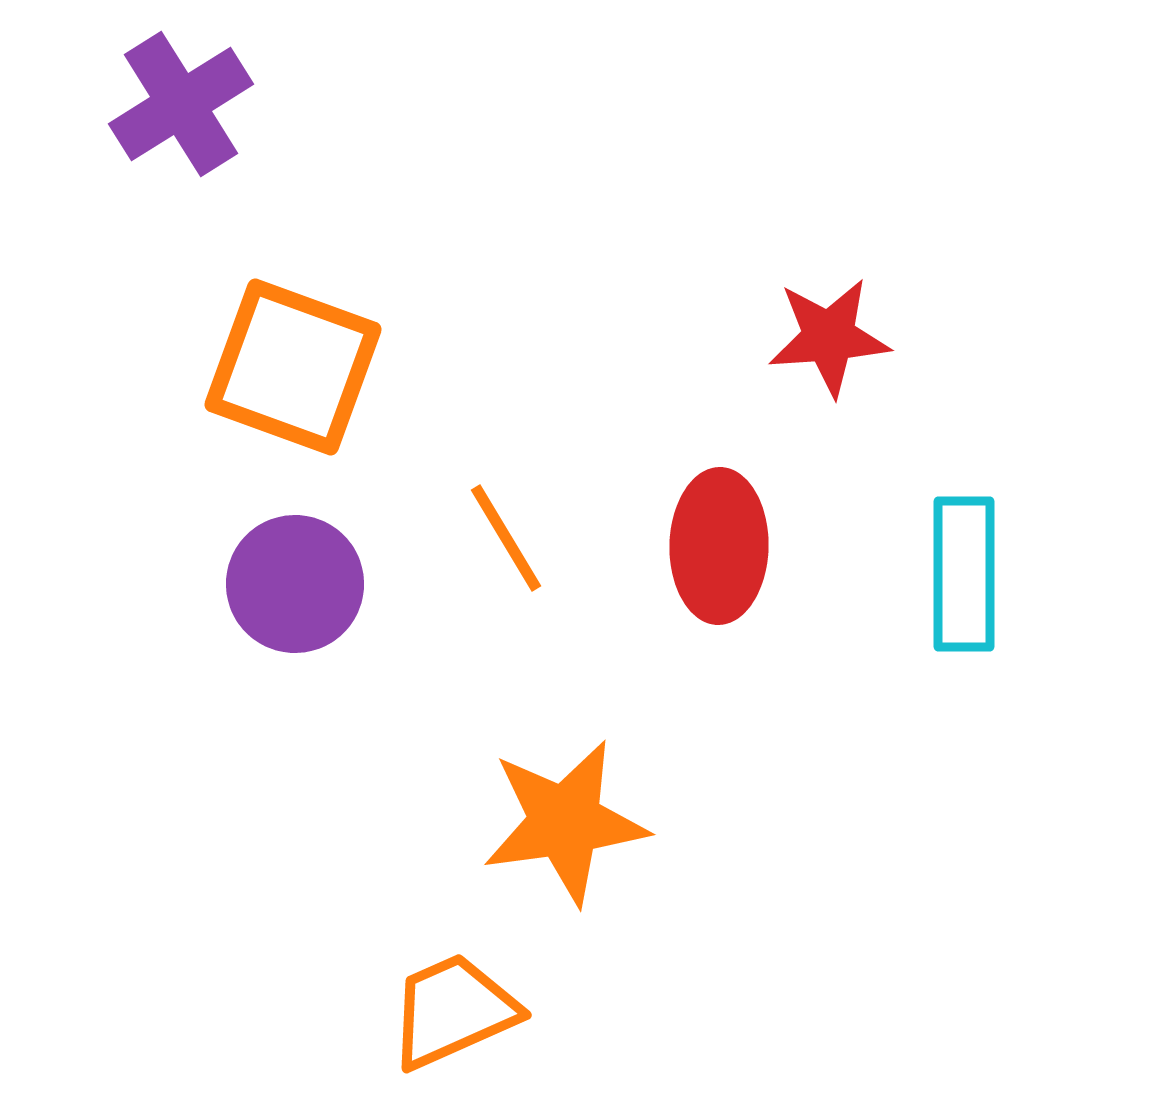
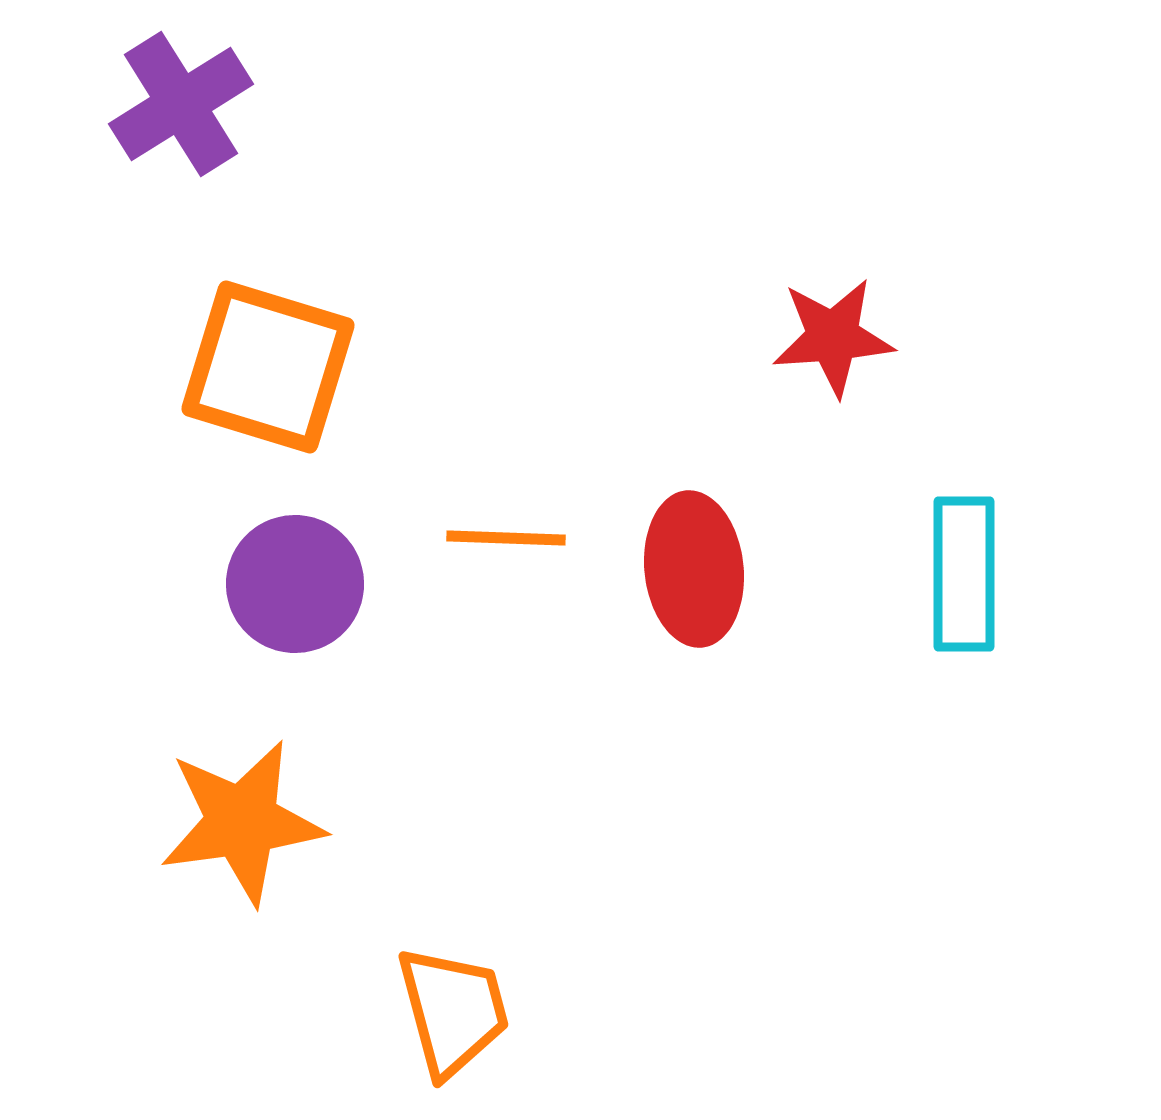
red star: moved 4 px right
orange square: moved 25 px left; rotated 3 degrees counterclockwise
orange line: rotated 57 degrees counterclockwise
red ellipse: moved 25 px left, 23 px down; rotated 7 degrees counterclockwise
orange star: moved 323 px left
orange trapezoid: rotated 99 degrees clockwise
